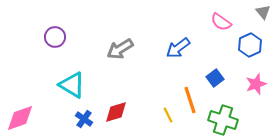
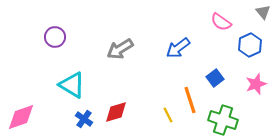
pink diamond: moved 1 px right, 1 px up
